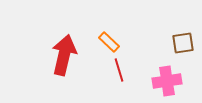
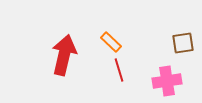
orange rectangle: moved 2 px right
